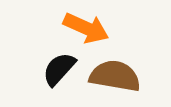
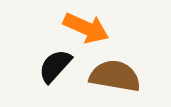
black semicircle: moved 4 px left, 3 px up
